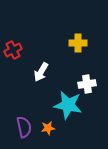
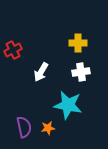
white cross: moved 6 px left, 12 px up
